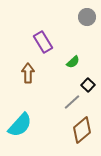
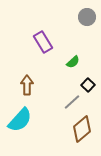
brown arrow: moved 1 px left, 12 px down
cyan semicircle: moved 5 px up
brown diamond: moved 1 px up
